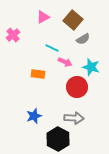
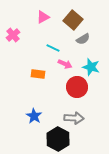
cyan line: moved 1 px right
pink arrow: moved 2 px down
blue star: rotated 21 degrees counterclockwise
